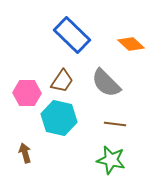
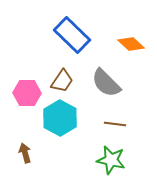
cyan hexagon: moved 1 px right; rotated 16 degrees clockwise
